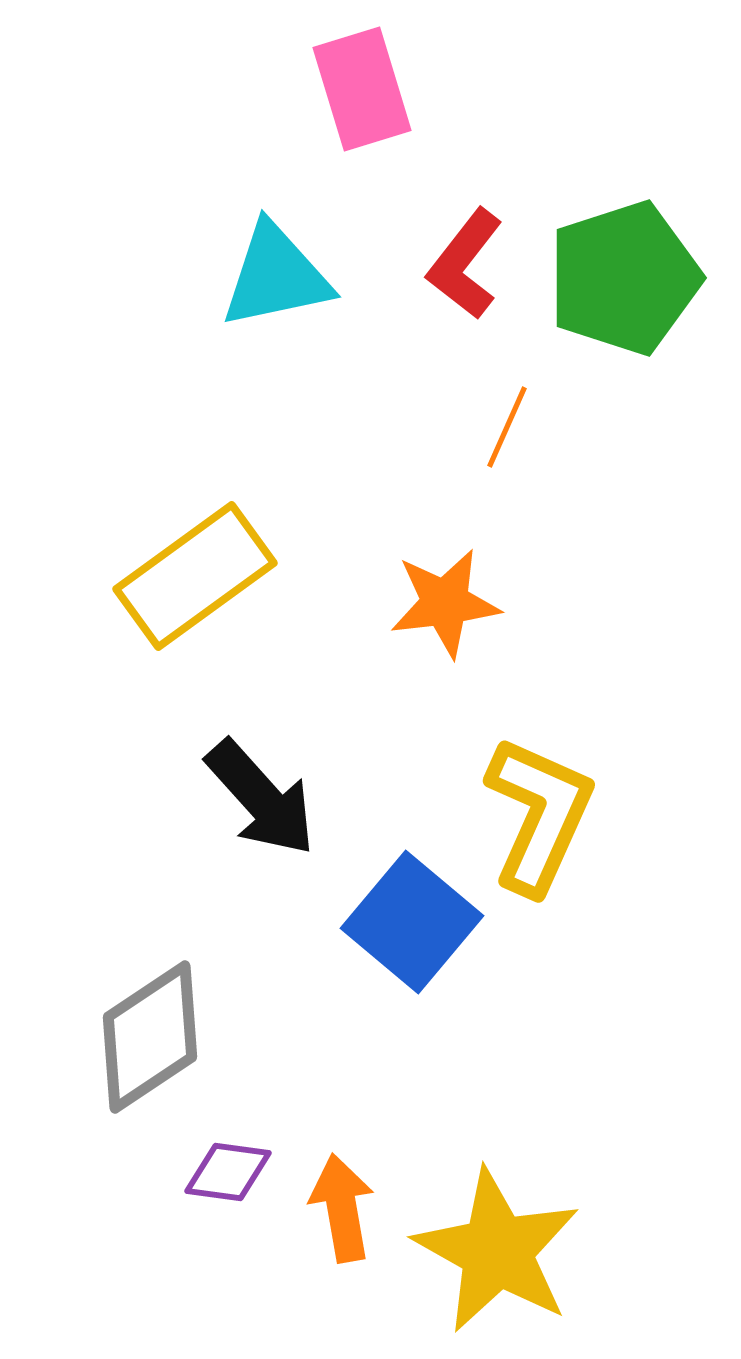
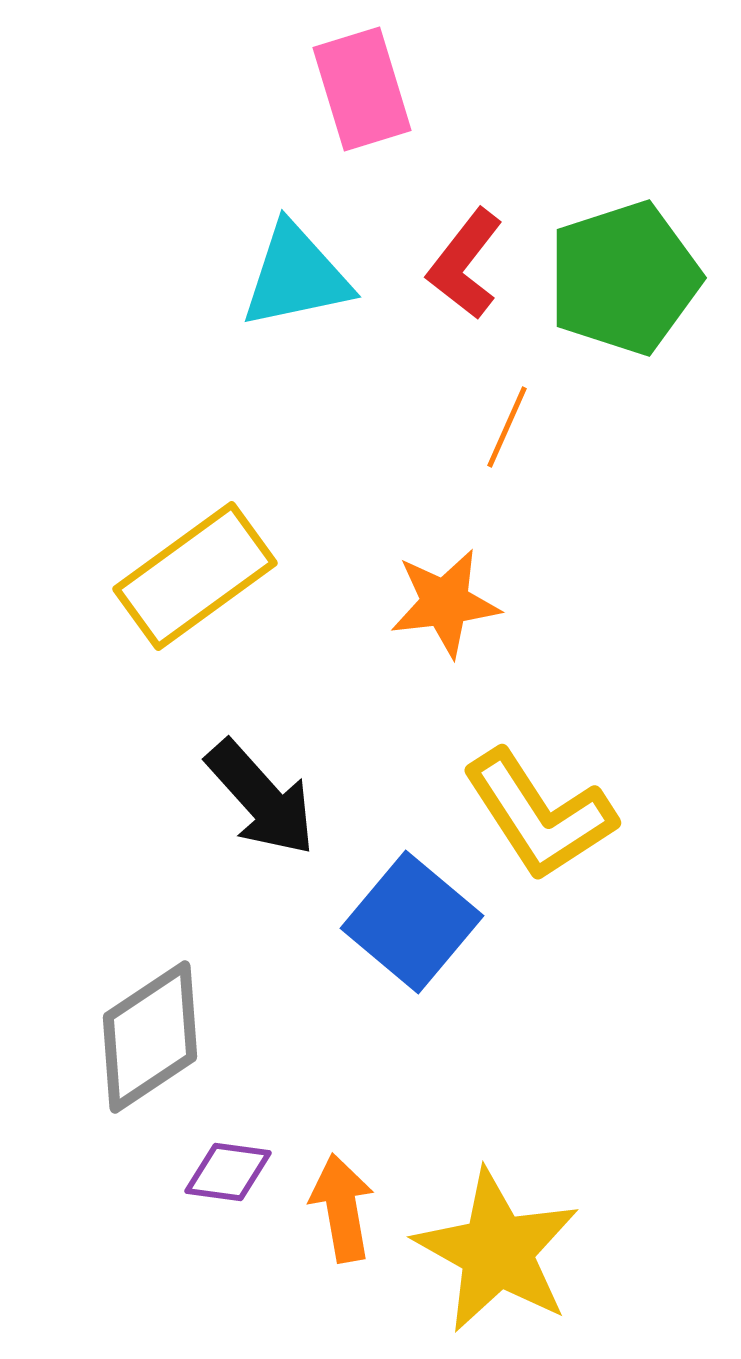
cyan triangle: moved 20 px right
yellow L-shape: rotated 123 degrees clockwise
